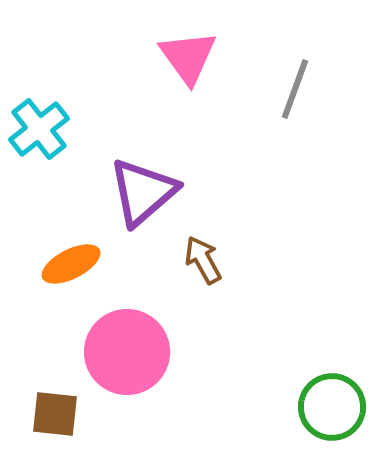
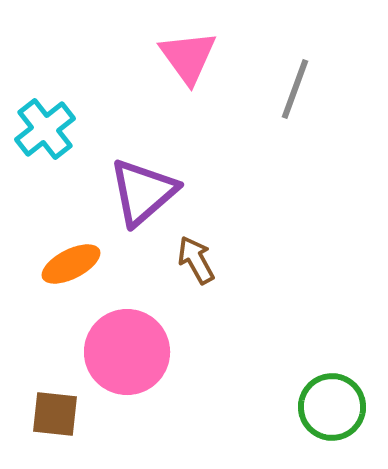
cyan cross: moved 6 px right
brown arrow: moved 7 px left
